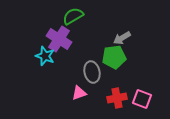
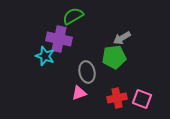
purple cross: rotated 20 degrees counterclockwise
gray ellipse: moved 5 px left
